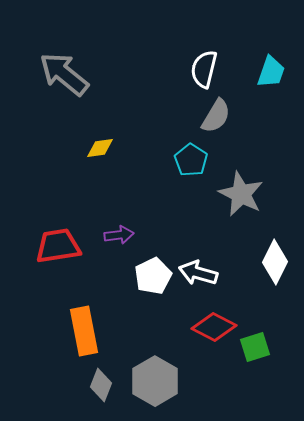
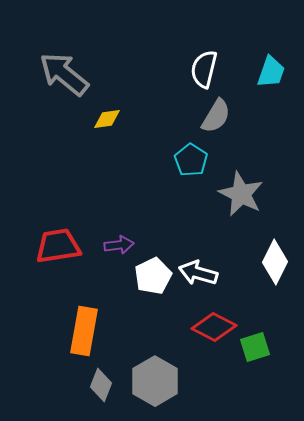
yellow diamond: moved 7 px right, 29 px up
purple arrow: moved 10 px down
orange rectangle: rotated 21 degrees clockwise
